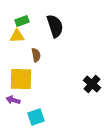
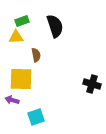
yellow triangle: moved 1 px left, 1 px down
black cross: rotated 24 degrees counterclockwise
purple arrow: moved 1 px left
